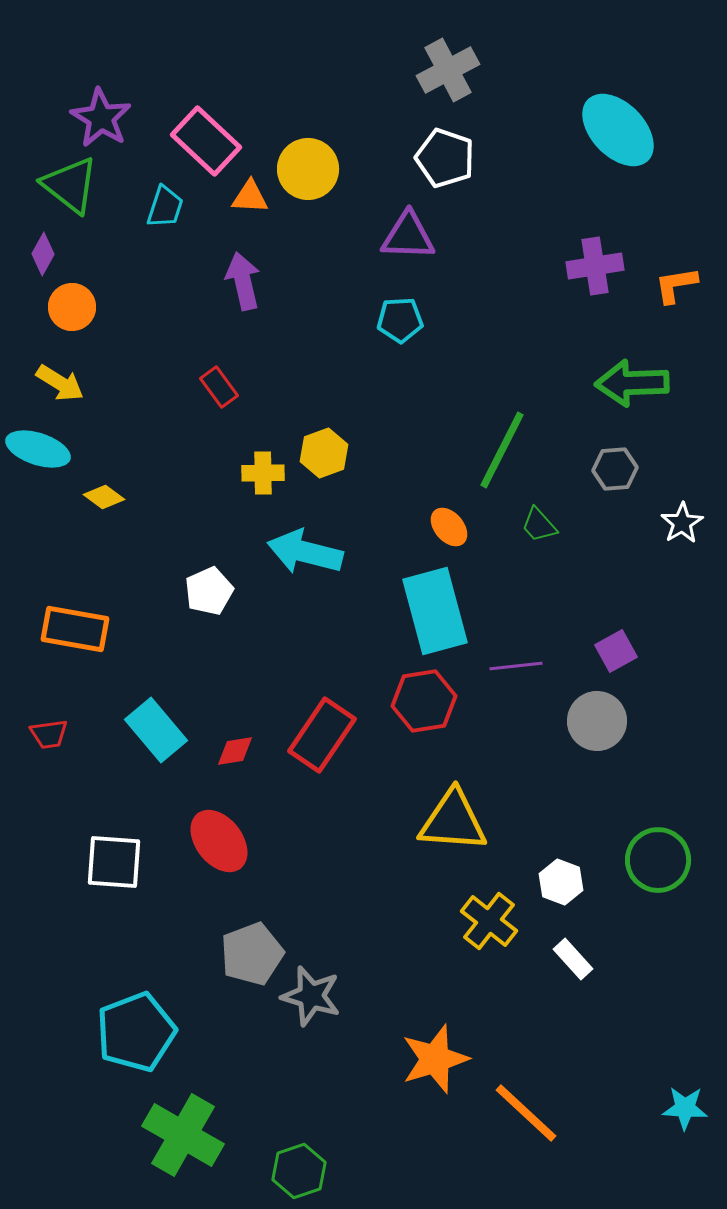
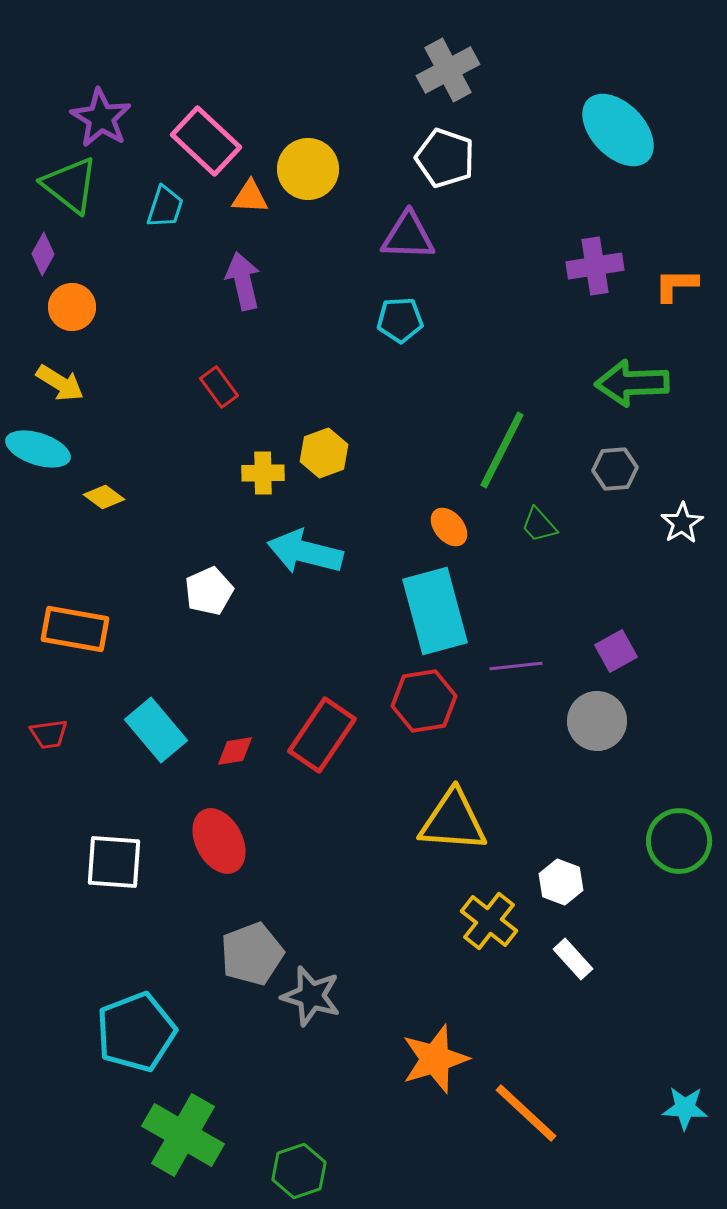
orange L-shape at (676, 285): rotated 9 degrees clockwise
red ellipse at (219, 841): rotated 10 degrees clockwise
green circle at (658, 860): moved 21 px right, 19 px up
